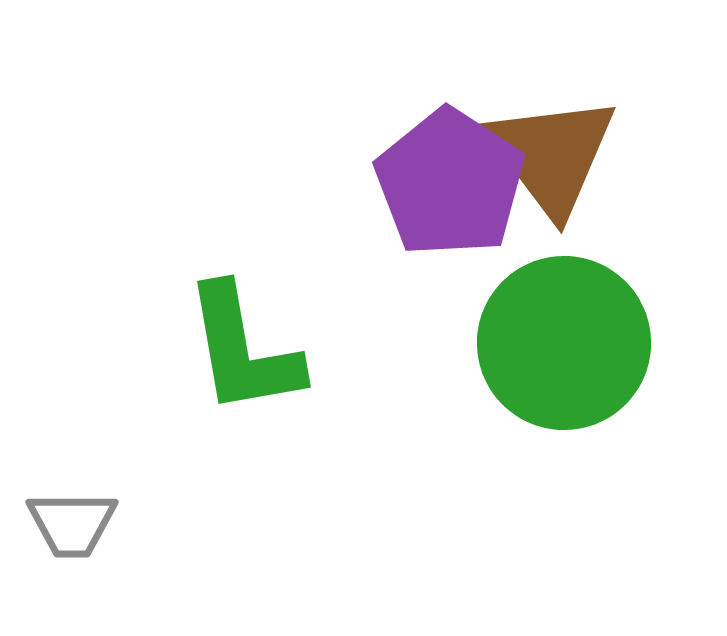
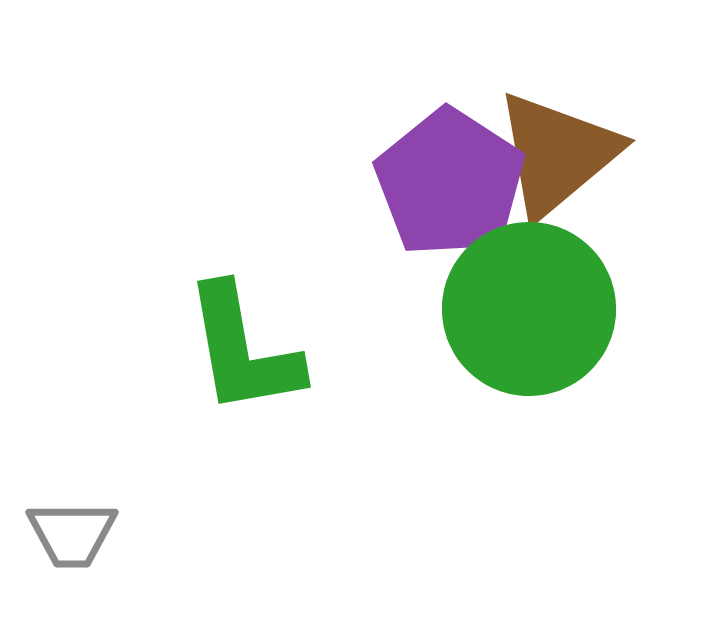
brown triangle: moved 5 px right, 1 px up; rotated 27 degrees clockwise
green circle: moved 35 px left, 34 px up
gray trapezoid: moved 10 px down
